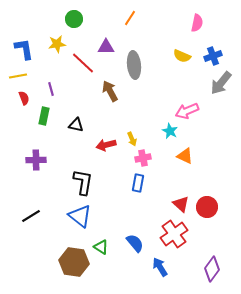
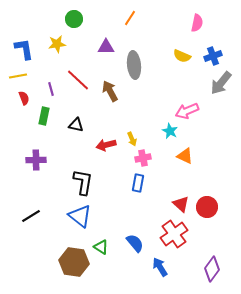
red line: moved 5 px left, 17 px down
